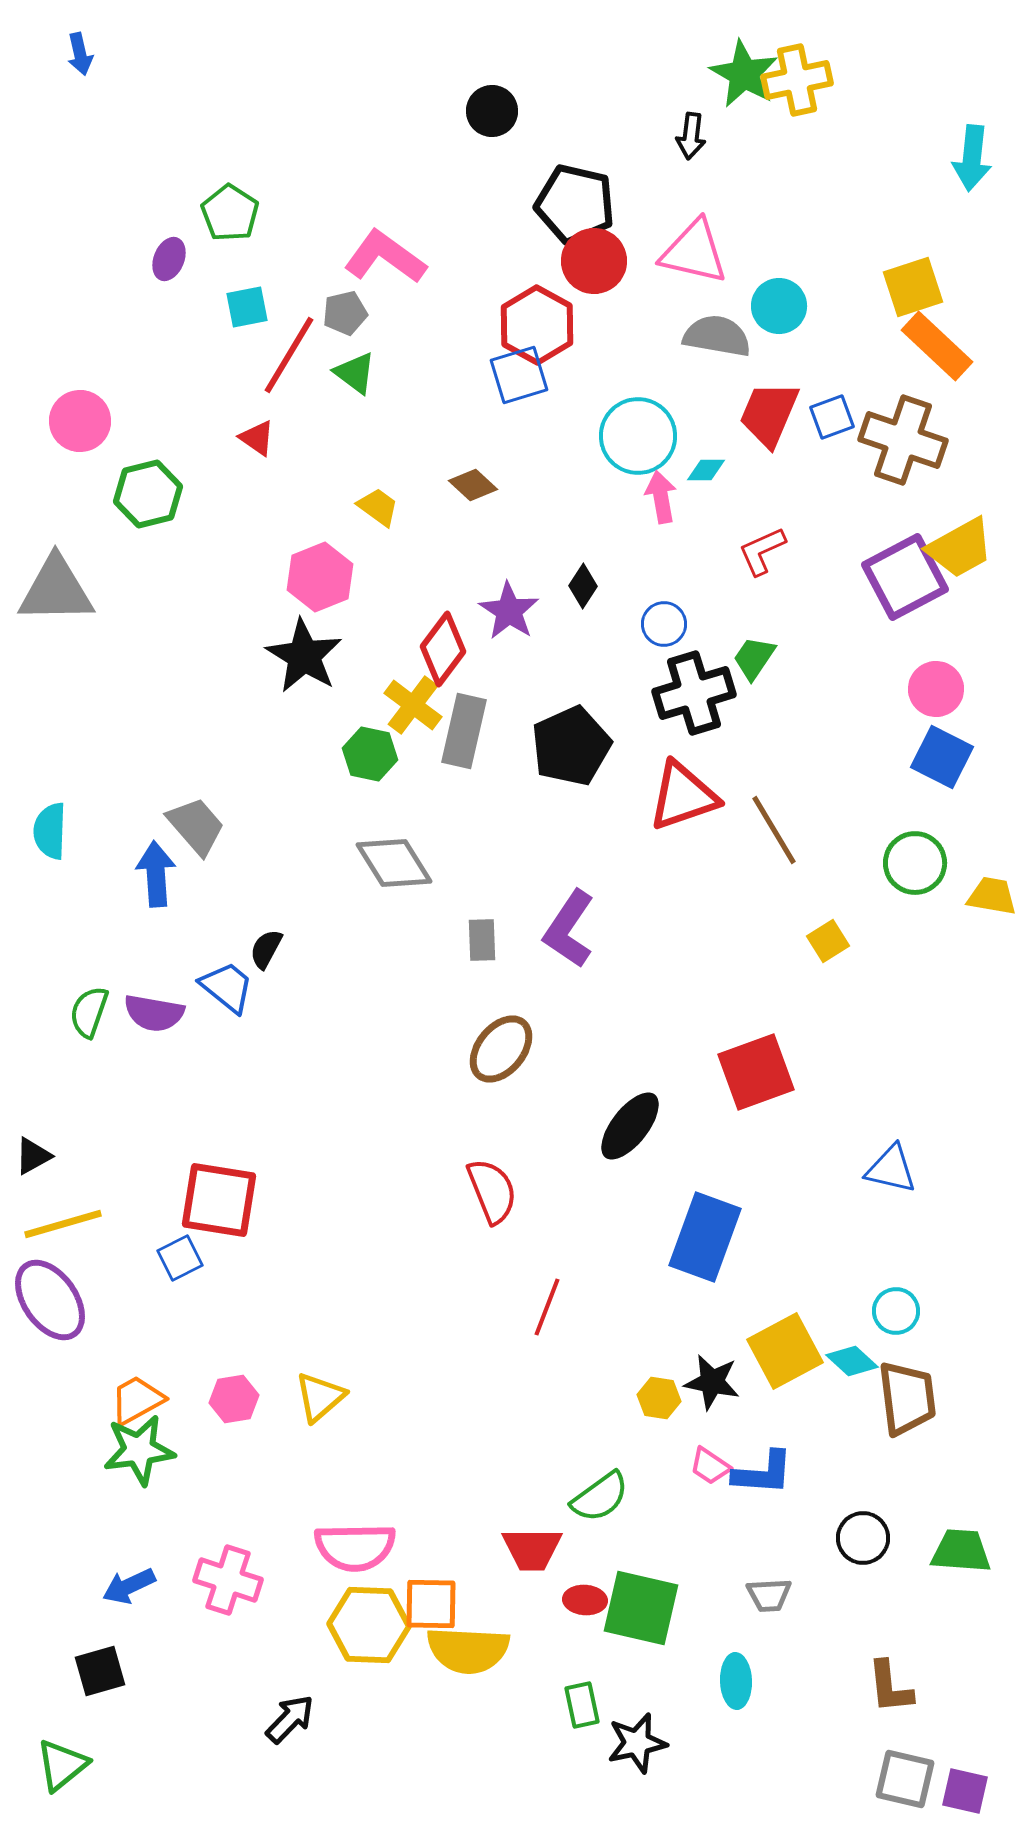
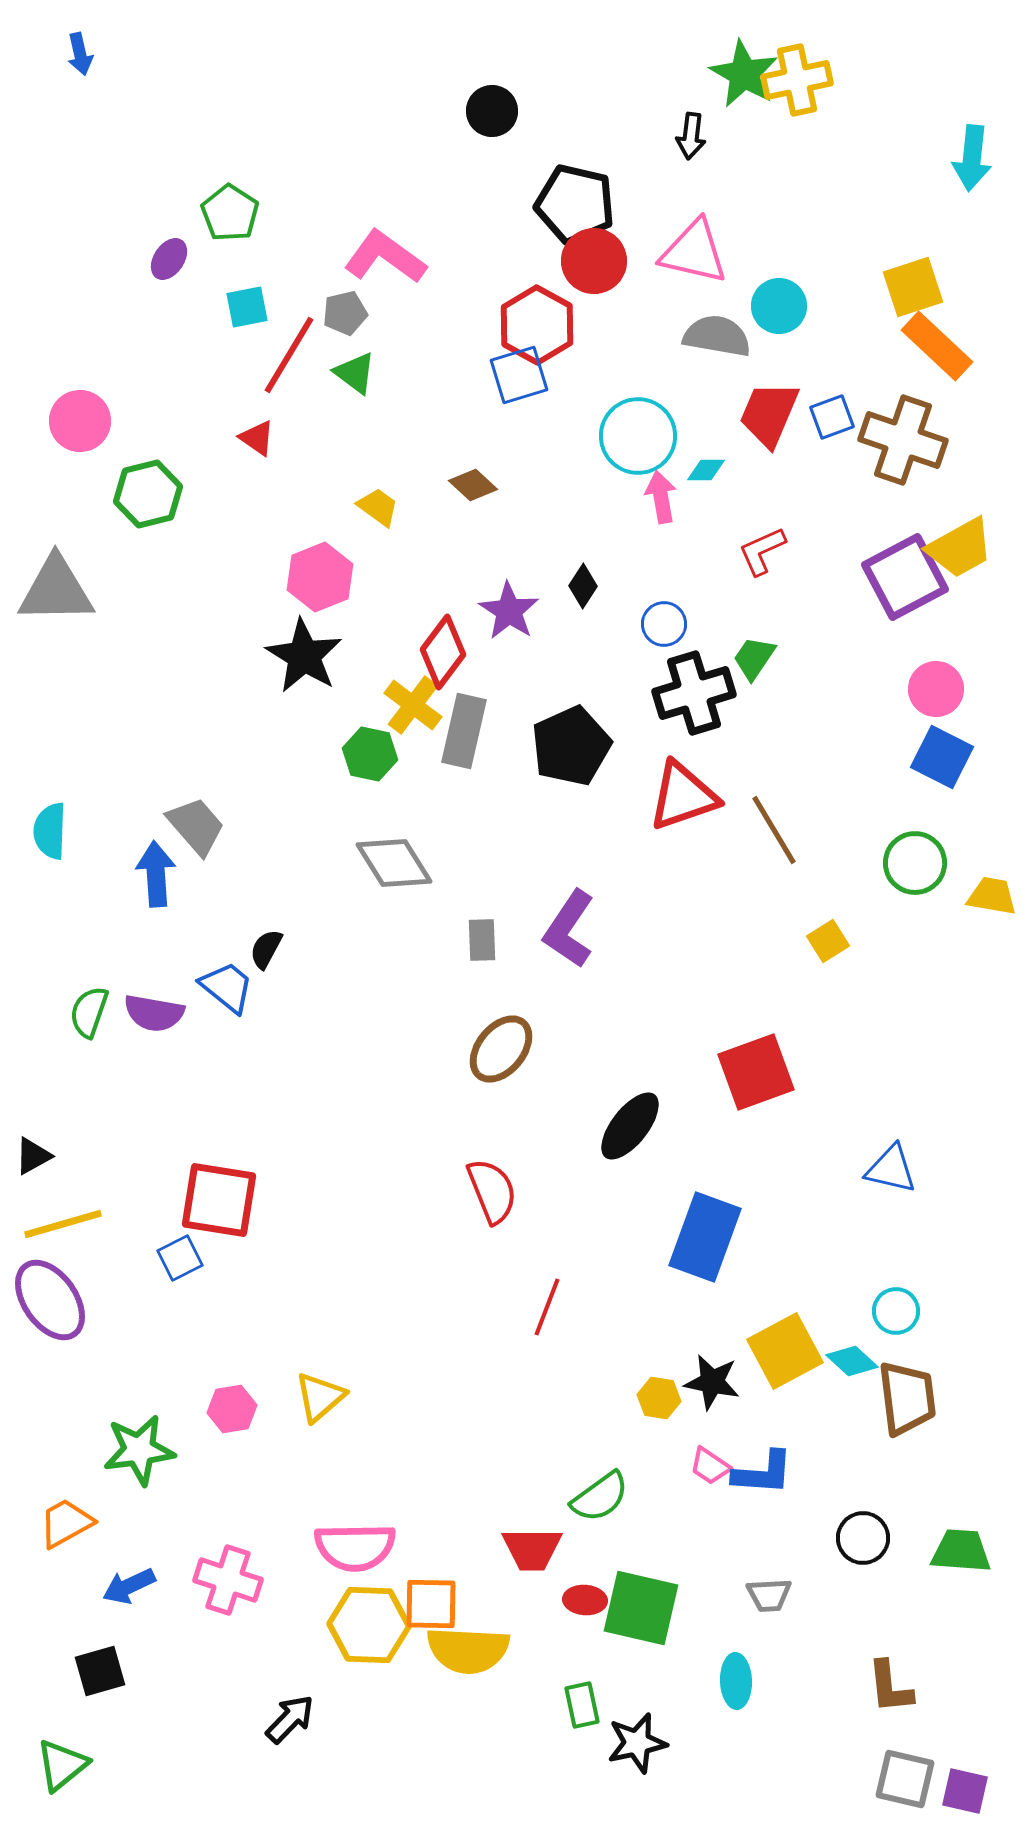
purple ellipse at (169, 259): rotated 12 degrees clockwise
red diamond at (443, 649): moved 3 px down
pink hexagon at (234, 1399): moved 2 px left, 10 px down
orange trapezoid at (137, 1400): moved 71 px left, 123 px down
